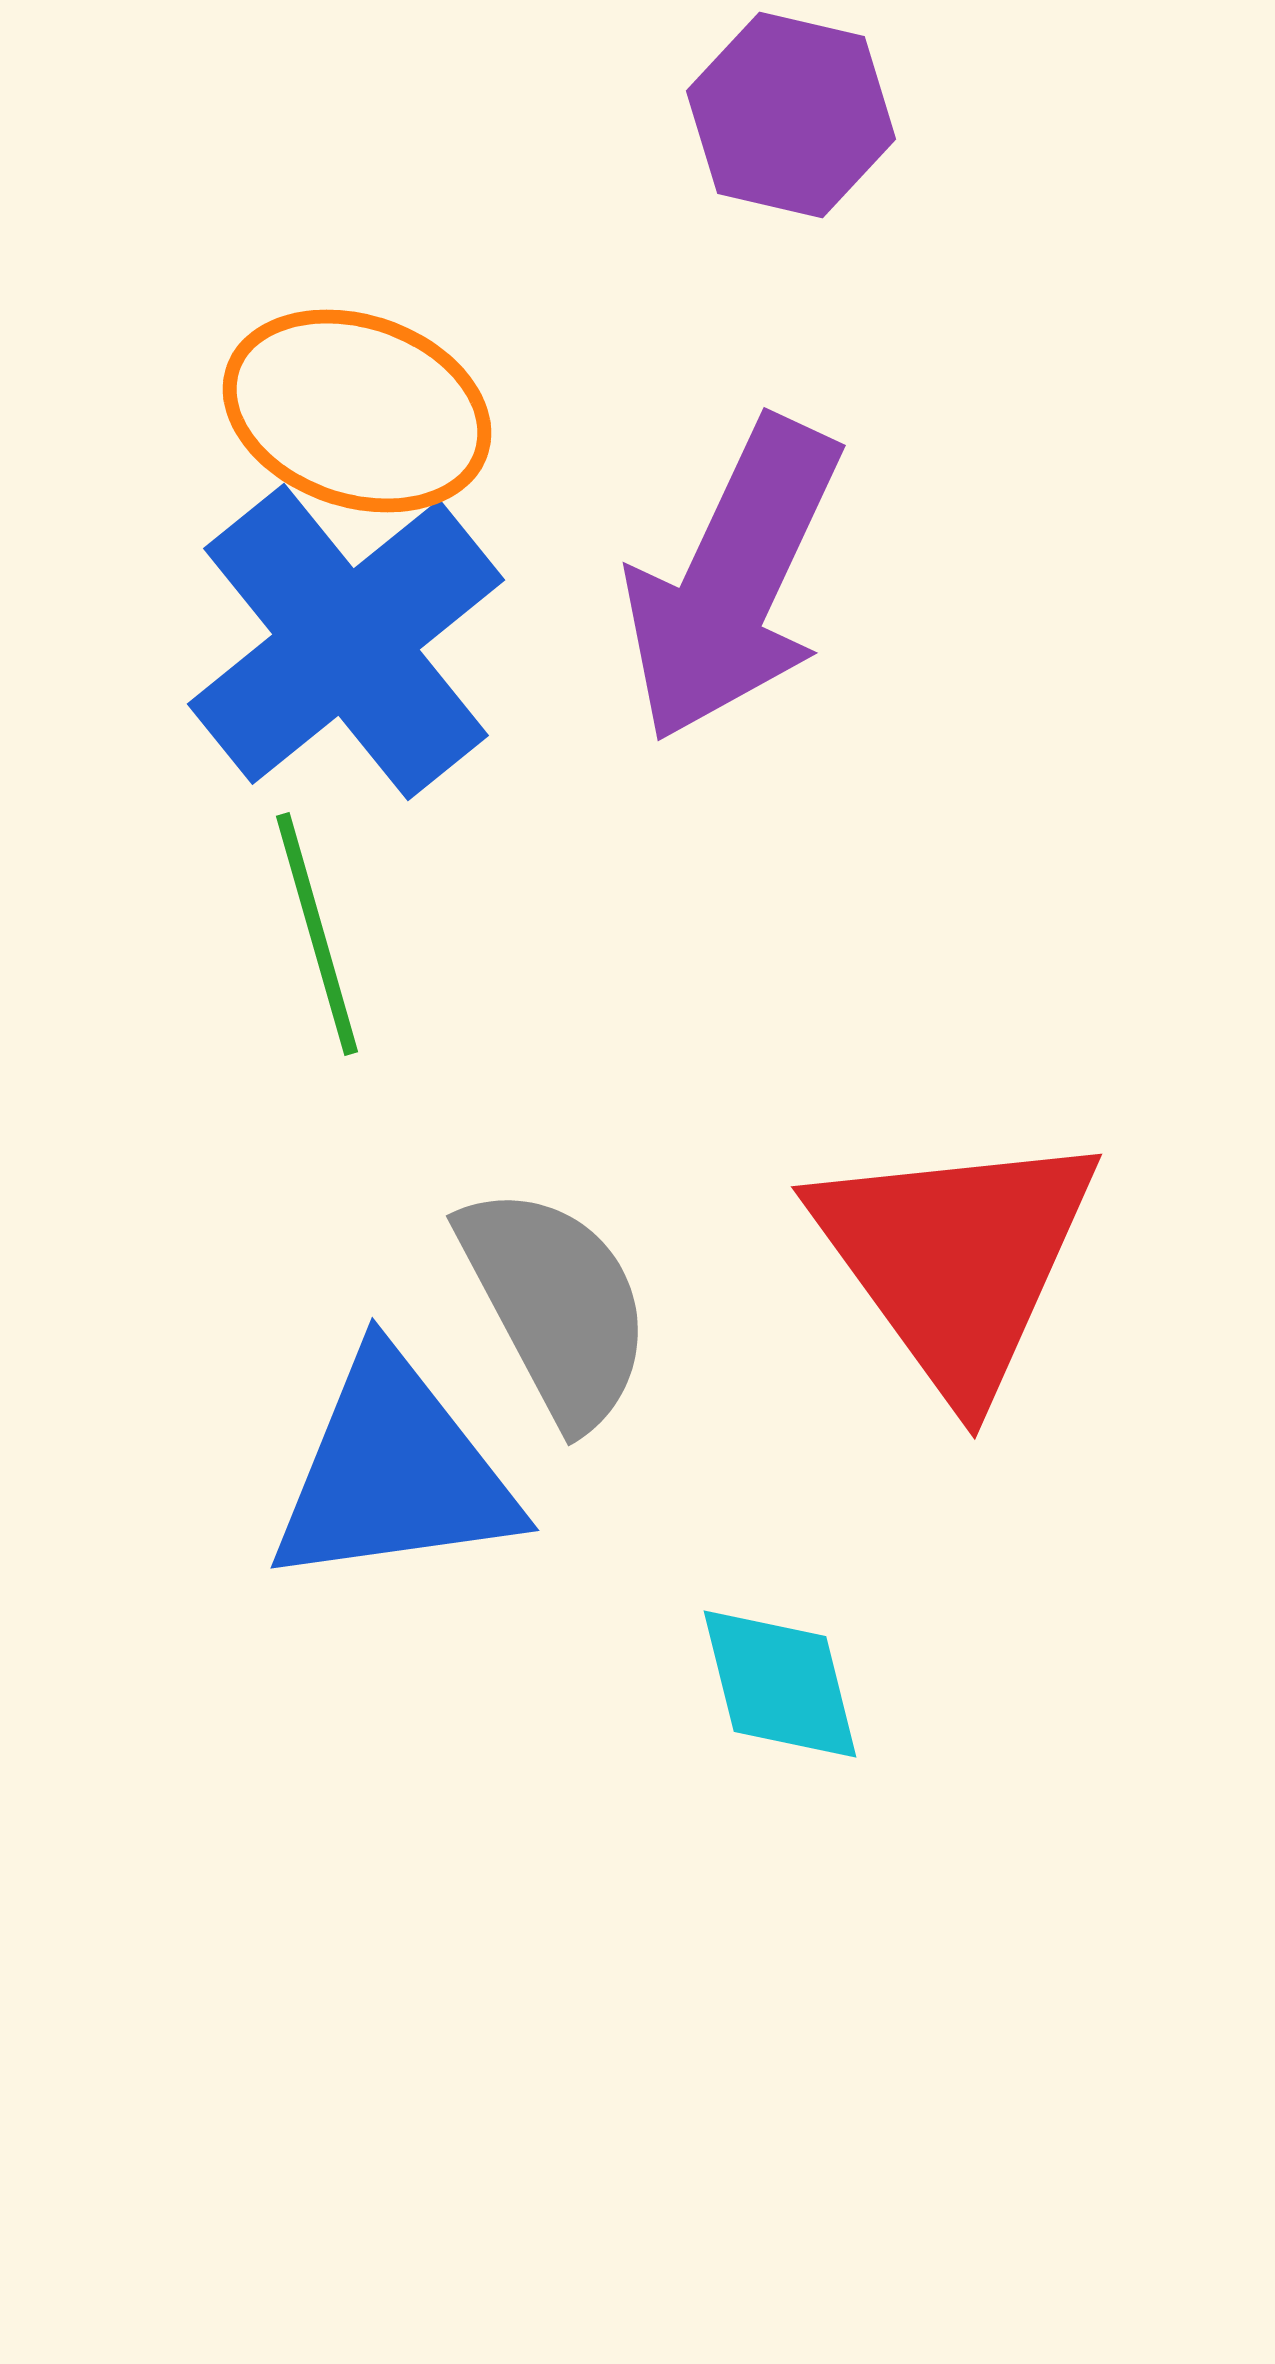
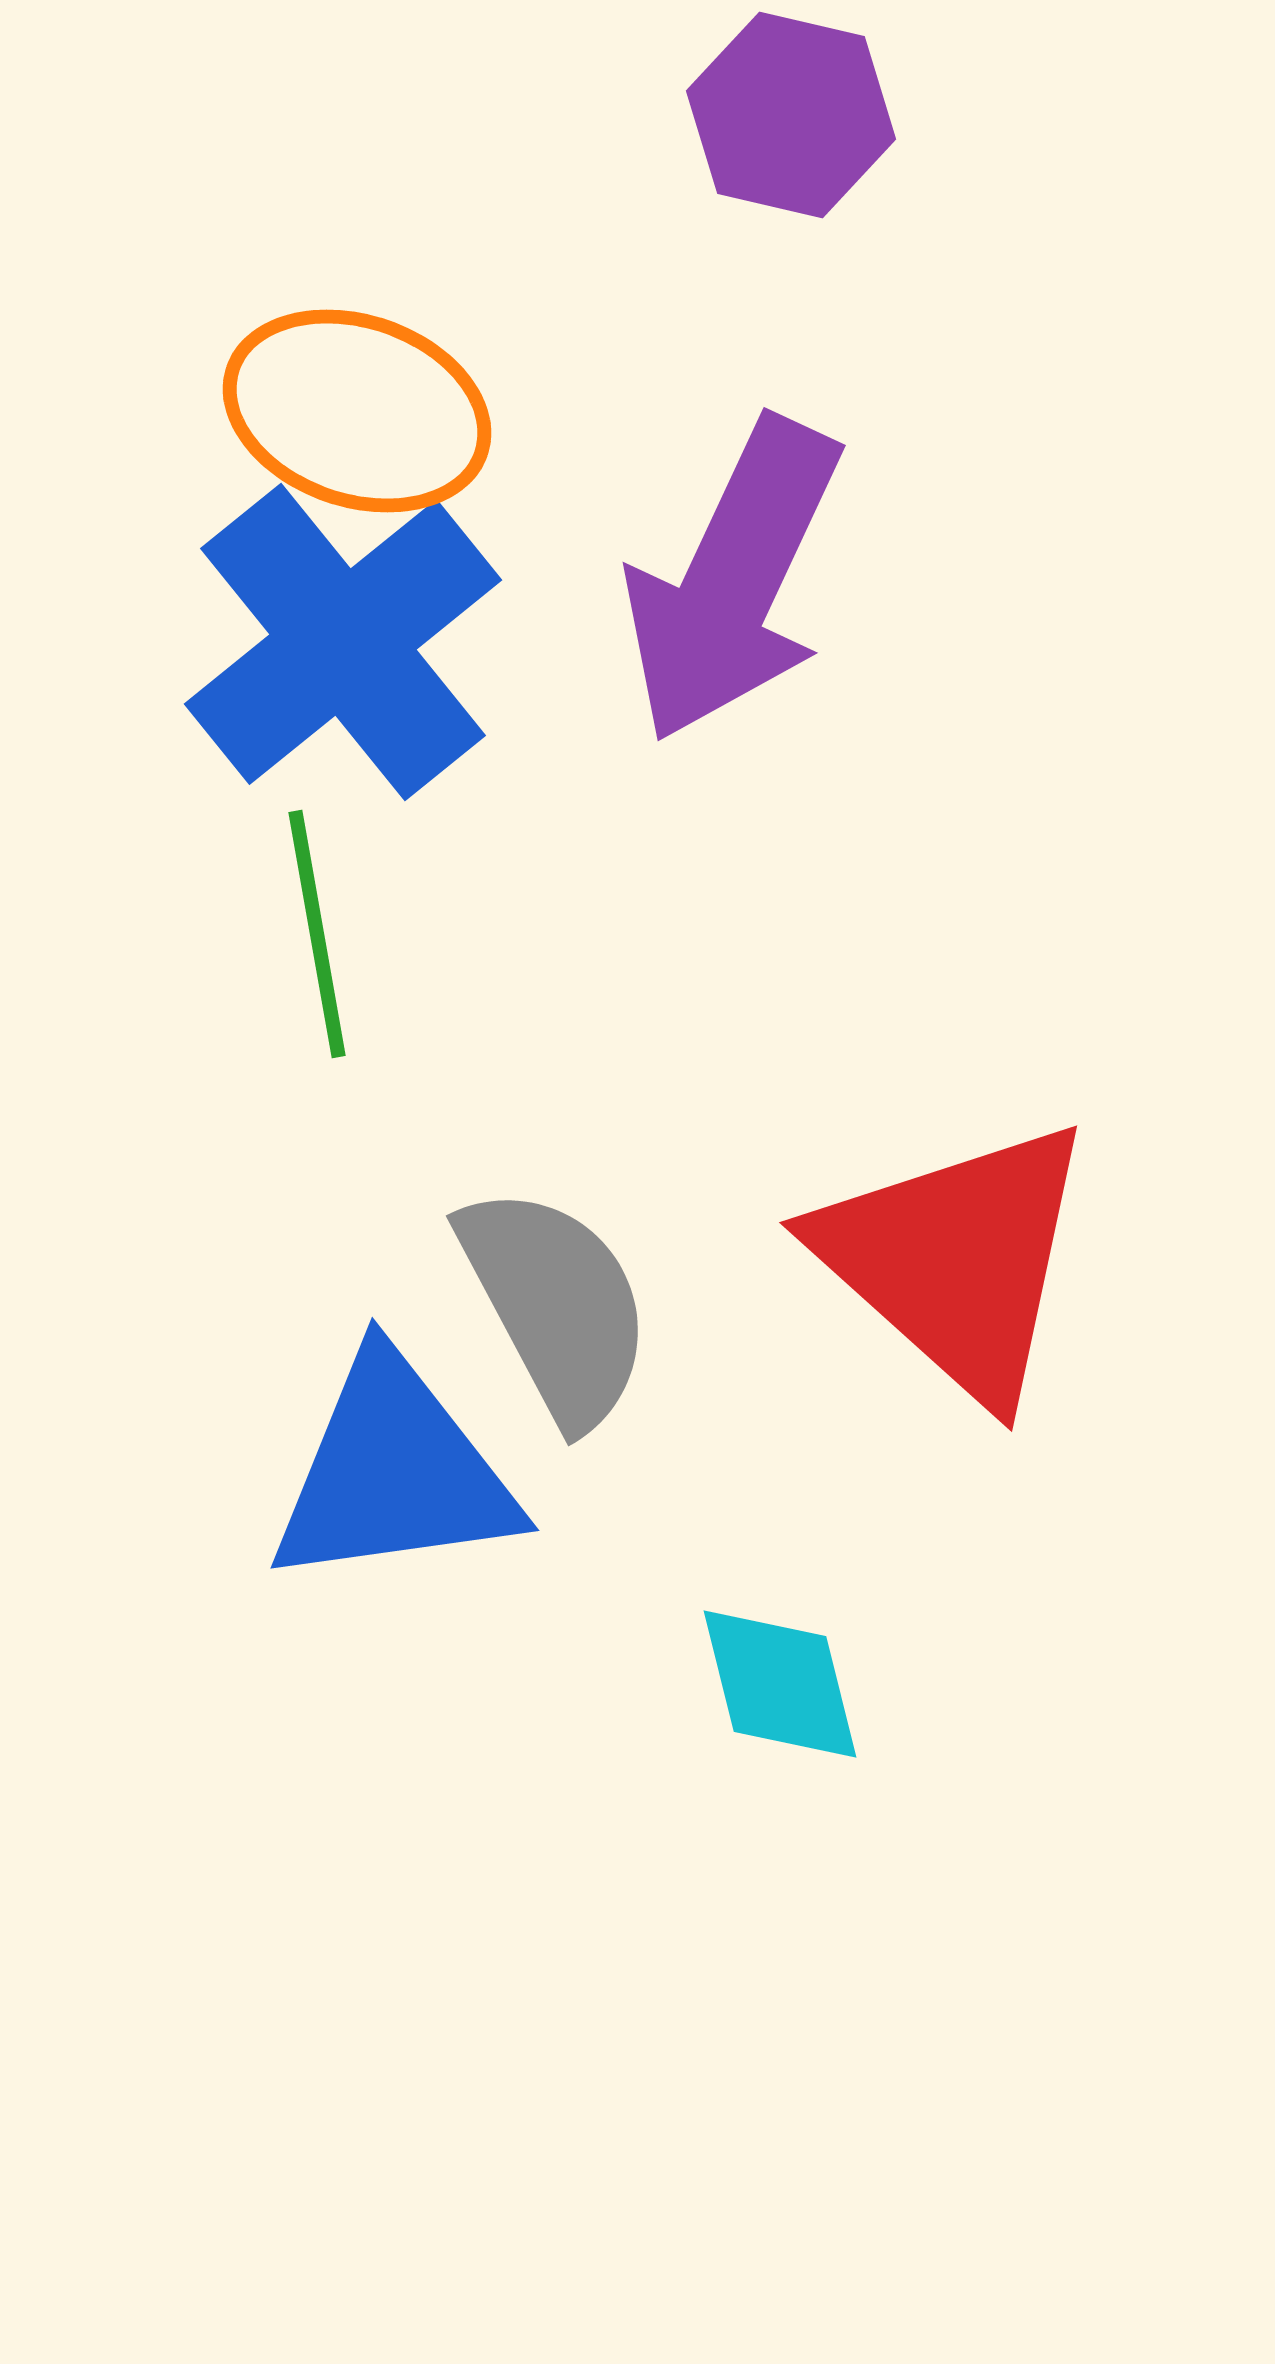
blue cross: moved 3 px left
green line: rotated 6 degrees clockwise
red triangle: rotated 12 degrees counterclockwise
